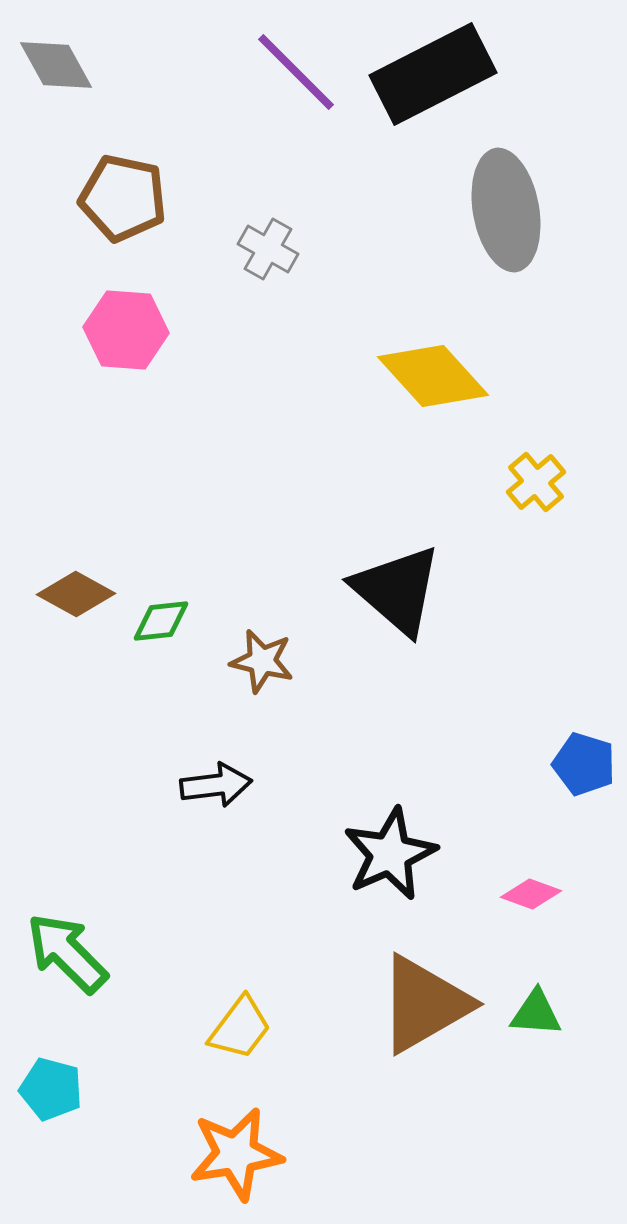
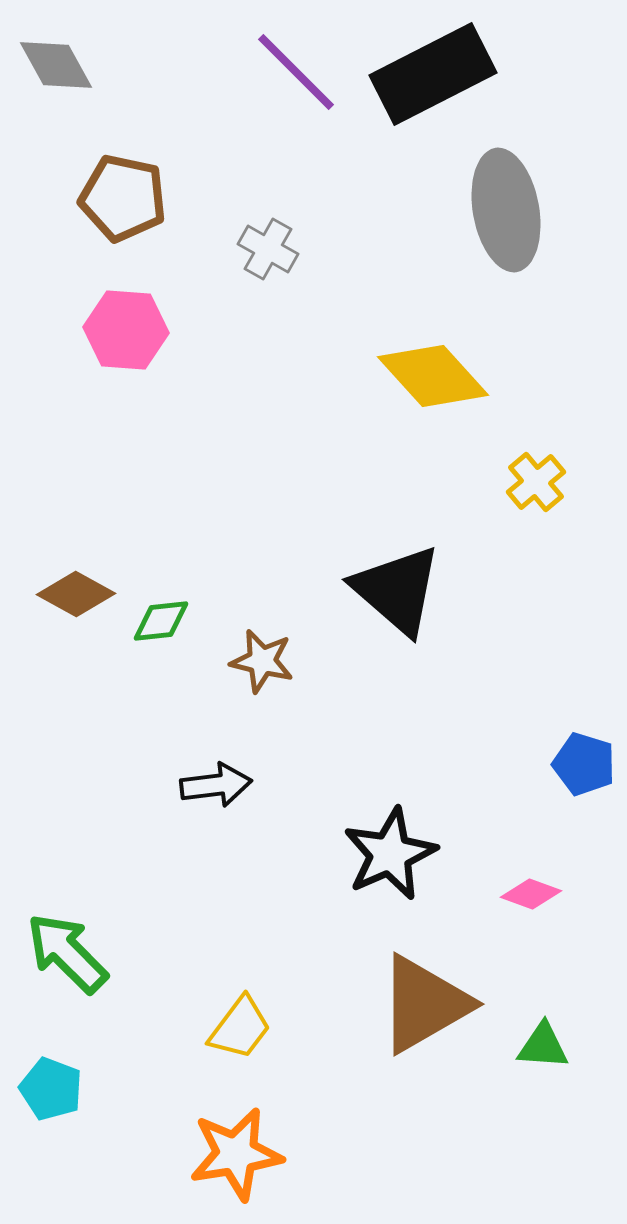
green triangle: moved 7 px right, 33 px down
cyan pentagon: rotated 6 degrees clockwise
